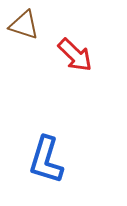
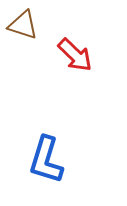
brown triangle: moved 1 px left
